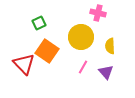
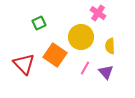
pink cross: rotated 21 degrees clockwise
orange square: moved 8 px right, 4 px down
pink line: moved 2 px right, 1 px down
